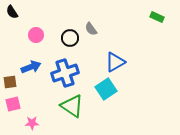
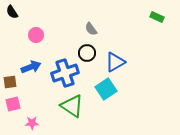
black circle: moved 17 px right, 15 px down
